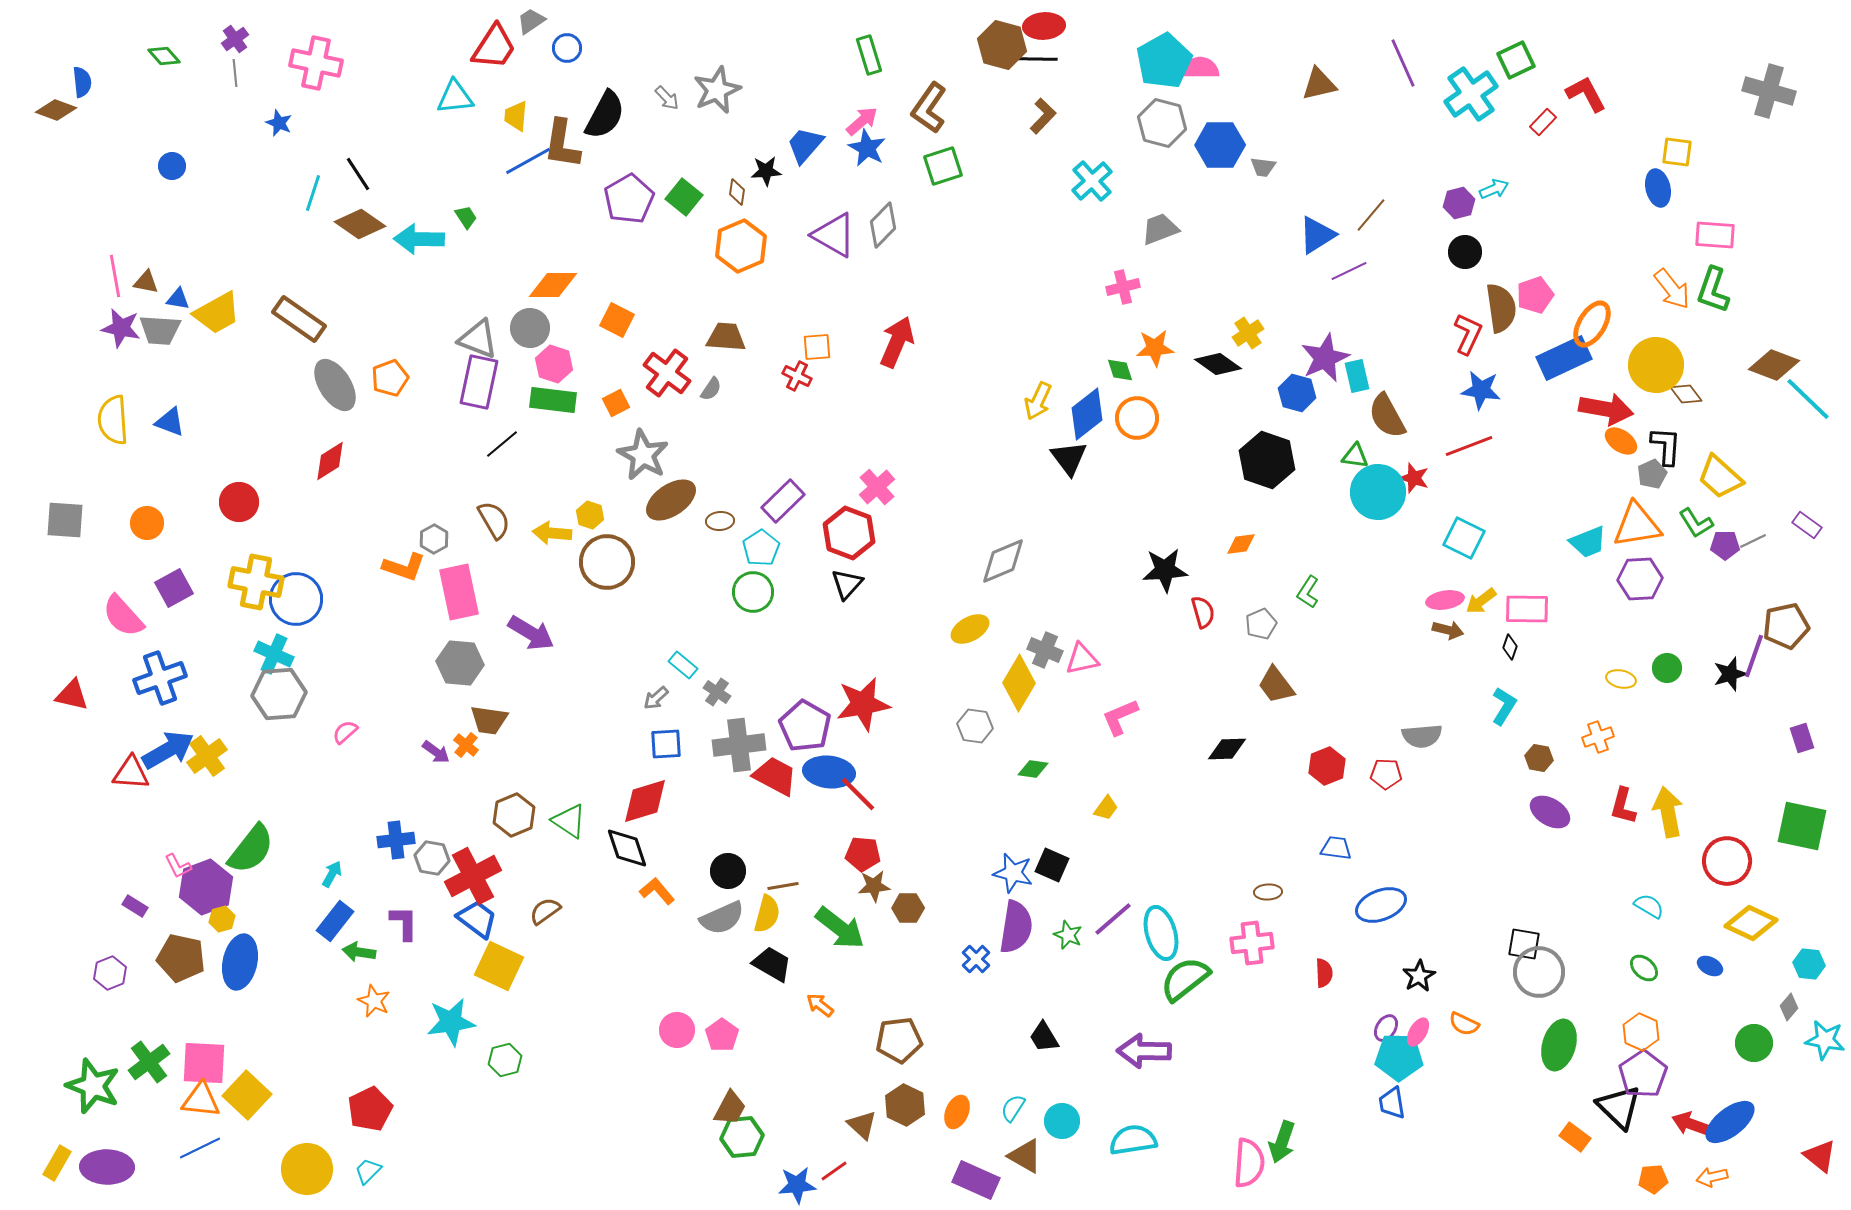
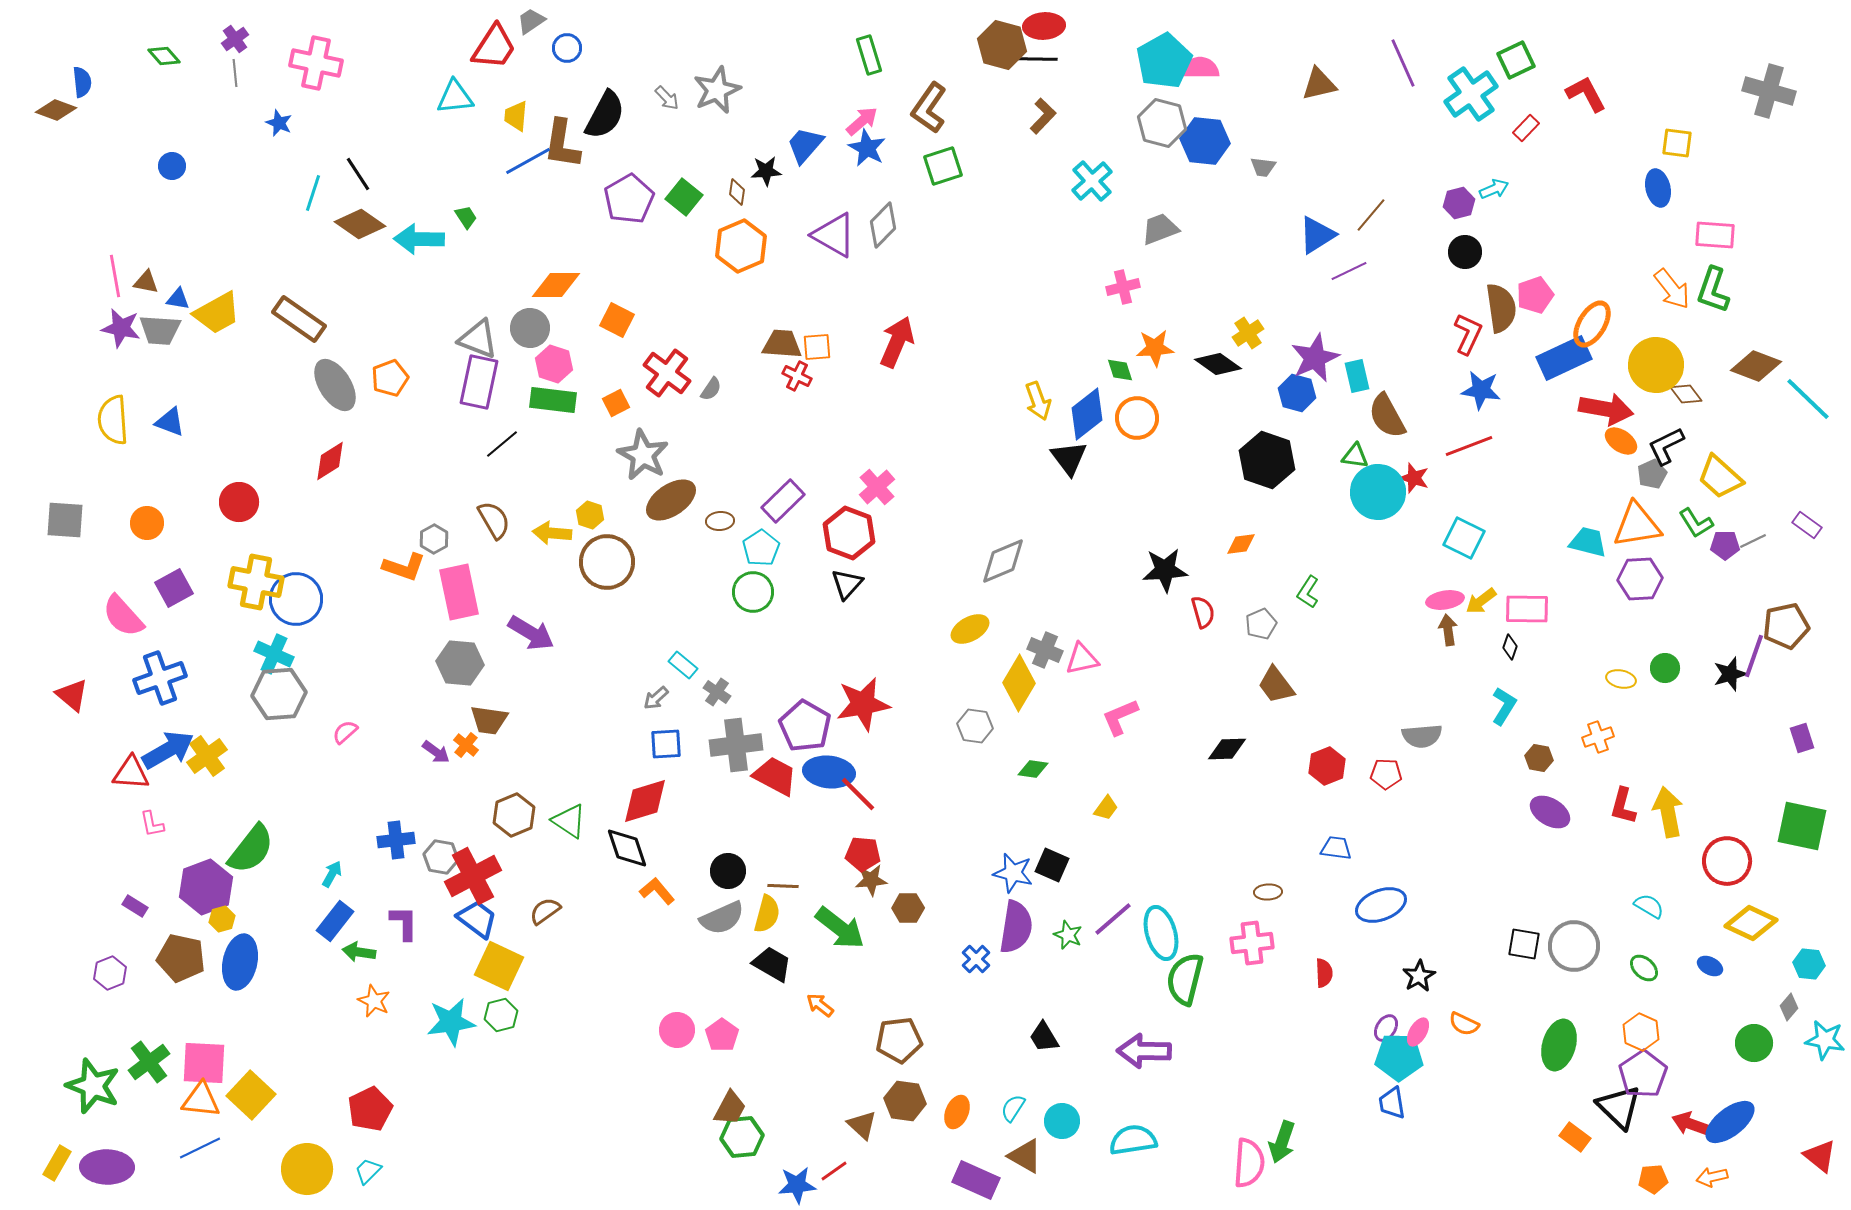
red rectangle at (1543, 122): moved 17 px left, 6 px down
blue hexagon at (1220, 145): moved 15 px left, 4 px up; rotated 6 degrees clockwise
yellow square at (1677, 152): moved 9 px up
orange diamond at (553, 285): moved 3 px right
brown trapezoid at (726, 337): moved 56 px right, 7 px down
purple star at (1325, 358): moved 10 px left
brown diamond at (1774, 365): moved 18 px left, 1 px down
yellow arrow at (1038, 401): rotated 45 degrees counterclockwise
black L-shape at (1666, 446): rotated 120 degrees counterclockwise
cyan trapezoid at (1588, 542): rotated 144 degrees counterclockwise
brown arrow at (1448, 630): rotated 112 degrees counterclockwise
green circle at (1667, 668): moved 2 px left
red triangle at (72, 695): rotated 27 degrees clockwise
gray cross at (739, 745): moved 3 px left
gray hexagon at (432, 858): moved 9 px right, 1 px up
pink L-shape at (178, 866): moved 26 px left, 42 px up; rotated 16 degrees clockwise
brown line at (783, 886): rotated 12 degrees clockwise
brown star at (874, 886): moved 3 px left, 6 px up
gray circle at (1539, 972): moved 35 px right, 26 px up
green semicircle at (1185, 979): rotated 38 degrees counterclockwise
green hexagon at (505, 1060): moved 4 px left, 45 px up
yellow square at (247, 1095): moved 4 px right
brown hexagon at (905, 1105): moved 4 px up; rotated 18 degrees counterclockwise
